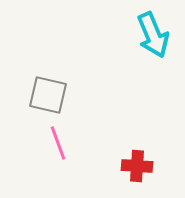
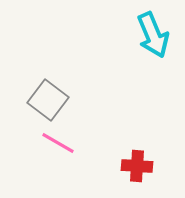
gray square: moved 5 px down; rotated 24 degrees clockwise
pink line: rotated 40 degrees counterclockwise
